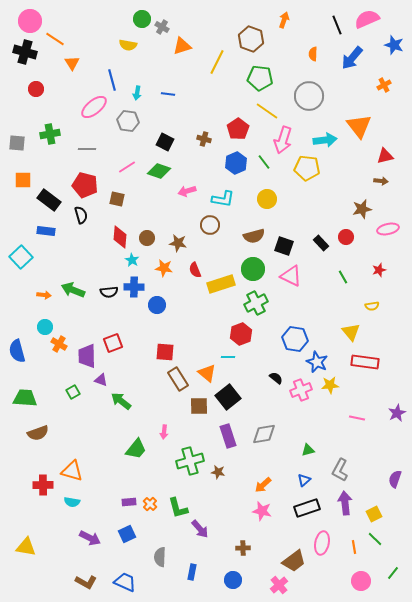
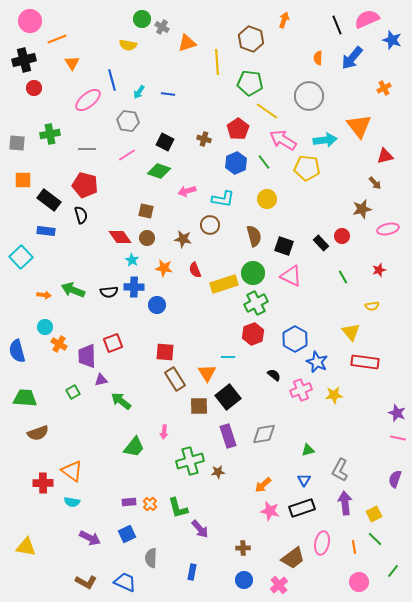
orange line at (55, 39): moved 2 px right; rotated 54 degrees counterclockwise
blue star at (394, 45): moved 2 px left, 5 px up
orange triangle at (182, 46): moved 5 px right, 3 px up
black cross at (25, 52): moved 1 px left, 8 px down; rotated 30 degrees counterclockwise
orange semicircle at (313, 54): moved 5 px right, 4 px down
yellow line at (217, 62): rotated 30 degrees counterclockwise
green pentagon at (260, 78): moved 10 px left, 5 px down
orange cross at (384, 85): moved 3 px down
red circle at (36, 89): moved 2 px left, 1 px up
cyan arrow at (137, 93): moved 2 px right, 1 px up; rotated 24 degrees clockwise
pink ellipse at (94, 107): moved 6 px left, 7 px up
pink arrow at (283, 140): rotated 104 degrees clockwise
pink line at (127, 167): moved 12 px up
brown arrow at (381, 181): moved 6 px left, 2 px down; rotated 40 degrees clockwise
brown square at (117, 199): moved 29 px right, 12 px down
brown semicircle at (254, 236): rotated 90 degrees counterclockwise
red diamond at (120, 237): rotated 40 degrees counterclockwise
red circle at (346, 237): moved 4 px left, 1 px up
brown star at (178, 243): moved 5 px right, 4 px up
green circle at (253, 269): moved 4 px down
yellow rectangle at (221, 284): moved 3 px right
red hexagon at (241, 334): moved 12 px right
blue hexagon at (295, 339): rotated 20 degrees clockwise
orange triangle at (207, 373): rotated 18 degrees clockwise
black semicircle at (276, 378): moved 2 px left, 3 px up
brown rectangle at (178, 379): moved 3 px left
purple triangle at (101, 380): rotated 32 degrees counterclockwise
yellow star at (330, 385): moved 4 px right, 10 px down
purple star at (397, 413): rotated 24 degrees counterclockwise
pink line at (357, 418): moved 41 px right, 20 px down
green trapezoid at (136, 449): moved 2 px left, 2 px up
orange triangle at (72, 471): rotated 20 degrees clockwise
brown star at (218, 472): rotated 16 degrees counterclockwise
blue triangle at (304, 480): rotated 16 degrees counterclockwise
red cross at (43, 485): moved 2 px up
black rectangle at (307, 508): moved 5 px left
pink star at (262, 511): moved 8 px right
gray semicircle at (160, 557): moved 9 px left, 1 px down
brown trapezoid at (294, 561): moved 1 px left, 3 px up
green line at (393, 573): moved 2 px up
blue circle at (233, 580): moved 11 px right
pink circle at (361, 581): moved 2 px left, 1 px down
